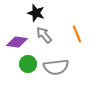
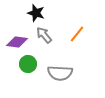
orange line: rotated 60 degrees clockwise
gray semicircle: moved 4 px right, 6 px down; rotated 10 degrees clockwise
